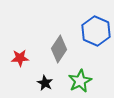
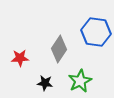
blue hexagon: moved 1 px down; rotated 16 degrees counterclockwise
black star: rotated 21 degrees counterclockwise
